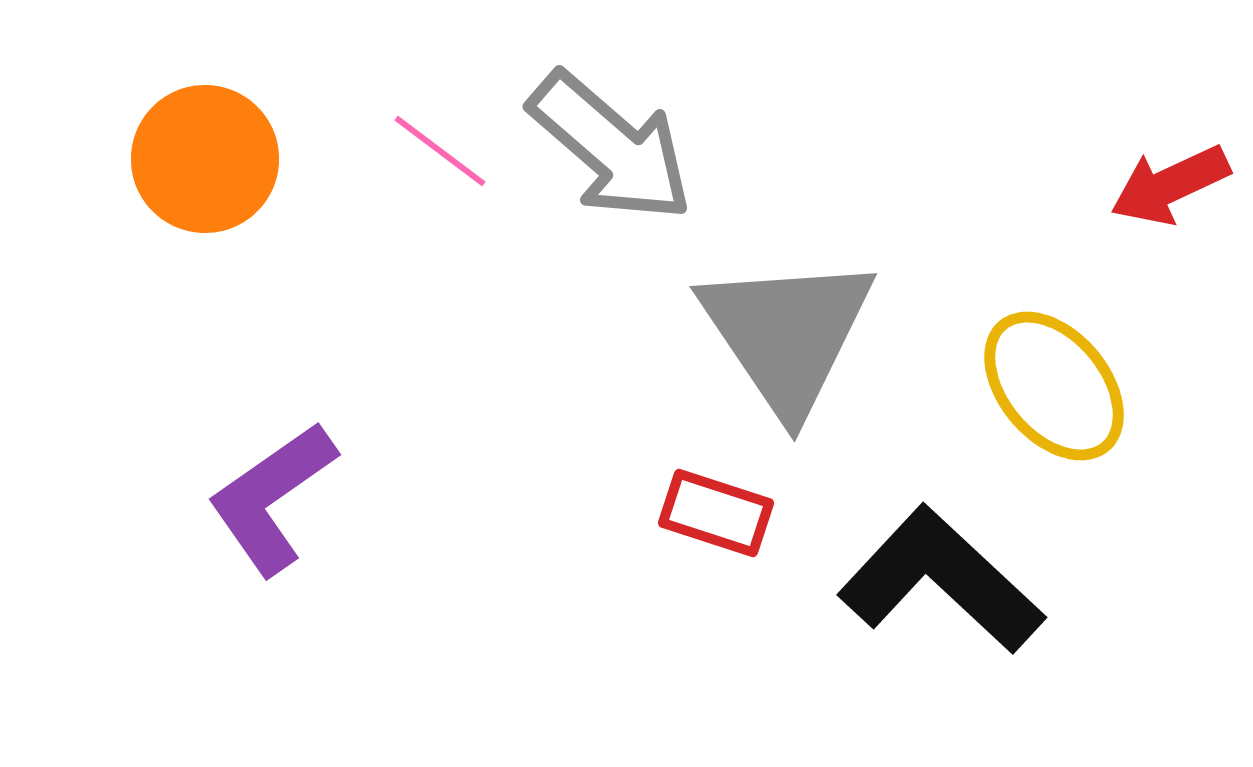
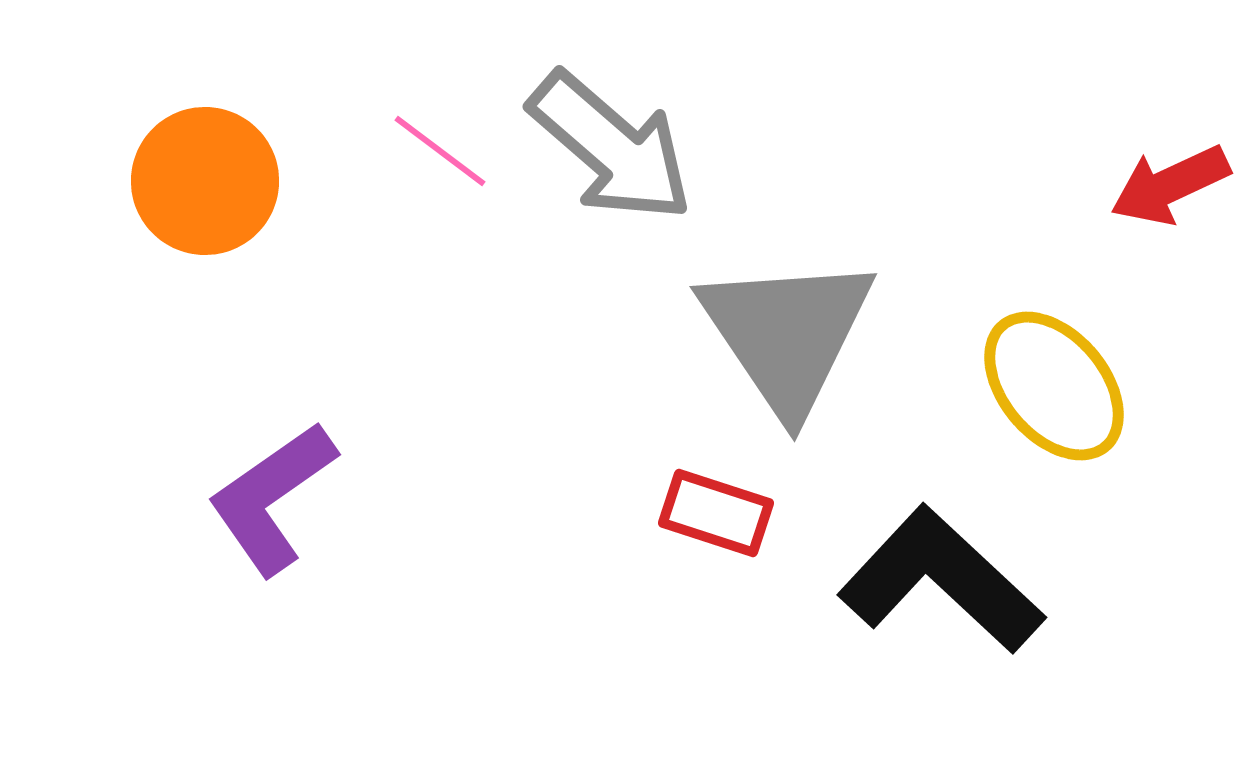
orange circle: moved 22 px down
